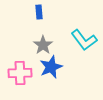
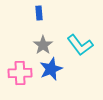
blue rectangle: moved 1 px down
cyan L-shape: moved 4 px left, 5 px down
blue star: moved 2 px down
